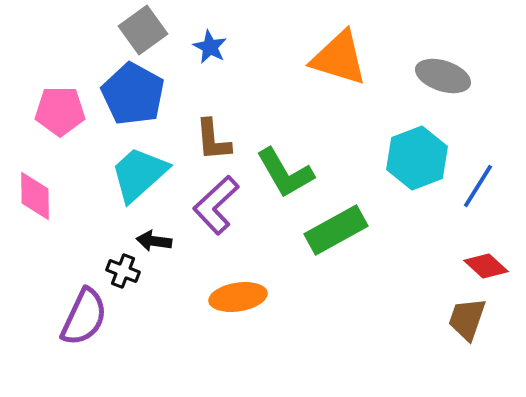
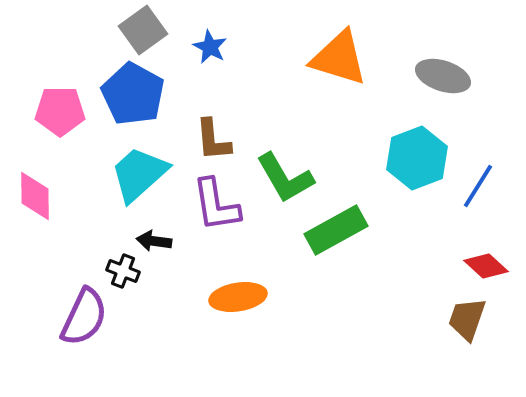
green L-shape: moved 5 px down
purple L-shape: rotated 56 degrees counterclockwise
